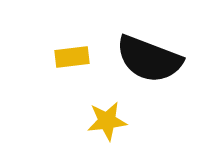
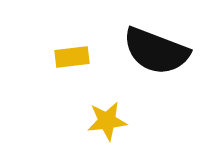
black semicircle: moved 7 px right, 8 px up
